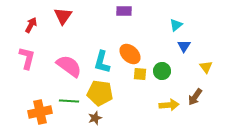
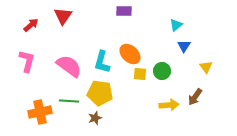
red arrow: rotated 21 degrees clockwise
pink L-shape: moved 3 px down
